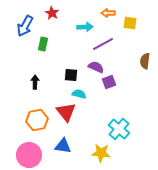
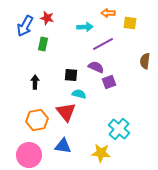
red star: moved 5 px left, 5 px down; rotated 16 degrees counterclockwise
